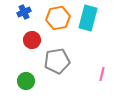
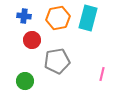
blue cross: moved 4 px down; rotated 32 degrees clockwise
green circle: moved 1 px left
